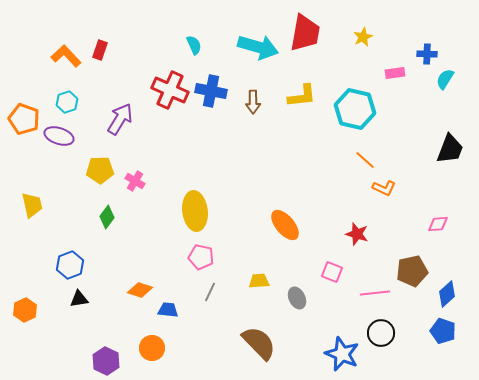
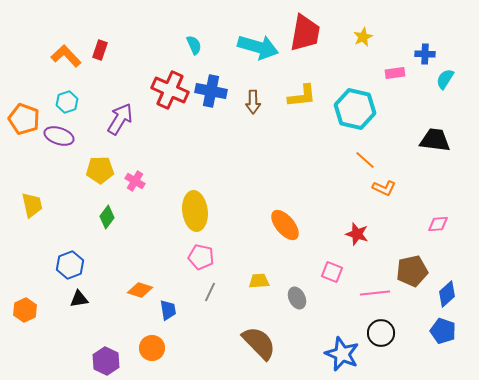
blue cross at (427, 54): moved 2 px left
black trapezoid at (450, 149): moved 15 px left, 9 px up; rotated 104 degrees counterclockwise
blue trapezoid at (168, 310): rotated 75 degrees clockwise
